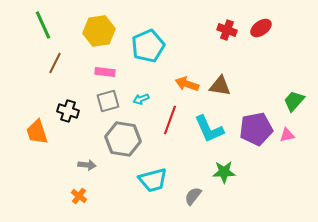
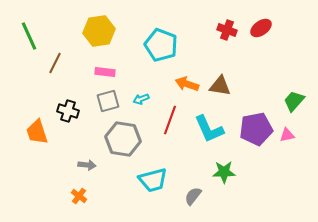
green line: moved 14 px left, 11 px down
cyan pentagon: moved 13 px right, 1 px up; rotated 28 degrees counterclockwise
